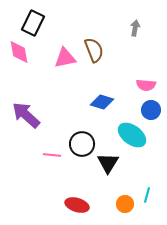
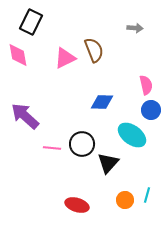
black rectangle: moved 2 px left, 1 px up
gray arrow: rotated 84 degrees clockwise
pink diamond: moved 1 px left, 3 px down
pink triangle: rotated 15 degrees counterclockwise
pink semicircle: rotated 108 degrees counterclockwise
blue diamond: rotated 15 degrees counterclockwise
purple arrow: moved 1 px left, 1 px down
pink line: moved 7 px up
black triangle: rotated 10 degrees clockwise
orange circle: moved 4 px up
